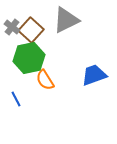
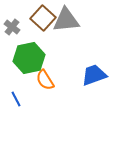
gray triangle: rotated 20 degrees clockwise
brown square: moved 12 px right, 12 px up
